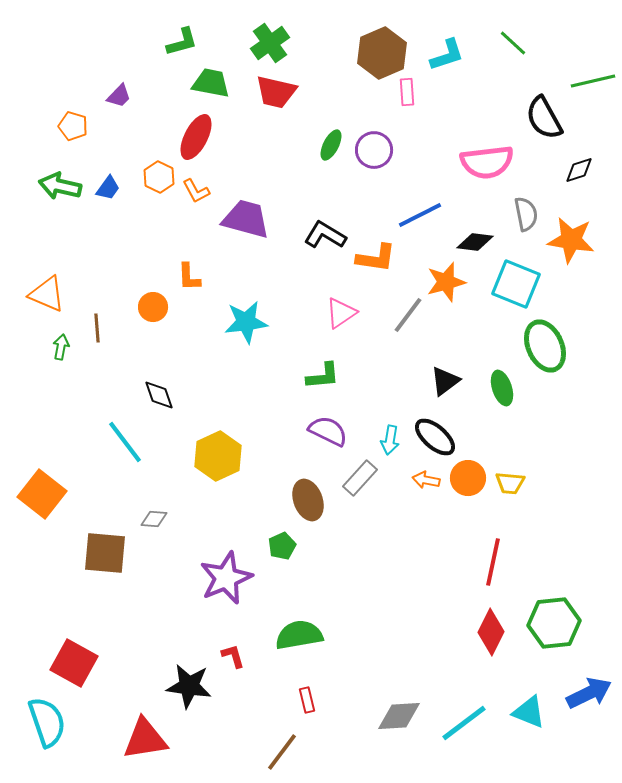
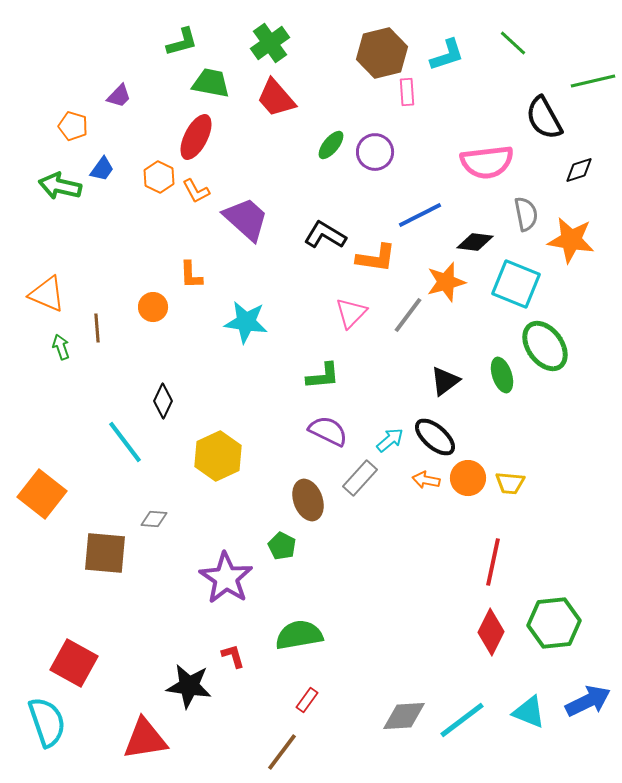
brown hexagon at (382, 53): rotated 9 degrees clockwise
red trapezoid at (276, 92): moved 6 px down; rotated 36 degrees clockwise
green ellipse at (331, 145): rotated 12 degrees clockwise
purple circle at (374, 150): moved 1 px right, 2 px down
blue trapezoid at (108, 188): moved 6 px left, 19 px up
purple trapezoid at (246, 219): rotated 27 degrees clockwise
orange L-shape at (189, 277): moved 2 px right, 2 px up
pink triangle at (341, 313): moved 10 px right; rotated 12 degrees counterclockwise
cyan star at (246, 322): rotated 15 degrees clockwise
green ellipse at (545, 346): rotated 12 degrees counterclockwise
green arrow at (61, 347): rotated 30 degrees counterclockwise
green ellipse at (502, 388): moved 13 px up
black diamond at (159, 395): moved 4 px right, 6 px down; rotated 44 degrees clockwise
cyan arrow at (390, 440): rotated 140 degrees counterclockwise
green pentagon at (282, 546): rotated 20 degrees counterclockwise
purple star at (226, 578): rotated 16 degrees counterclockwise
blue arrow at (589, 693): moved 1 px left, 8 px down
red rectangle at (307, 700): rotated 50 degrees clockwise
gray diamond at (399, 716): moved 5 px right
cyan line at (464, 723): moved 2 px left, 3 px up
